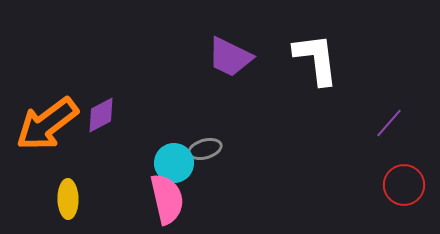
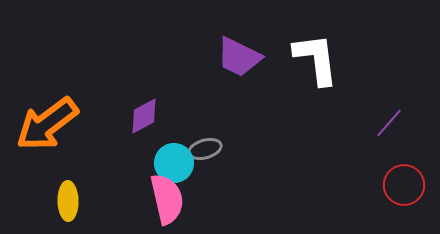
purple trapezoid: moved 9 px right
purple diamond: moved 43 px right, 1 px down
yellow ellipse: moved 2 px down
